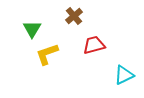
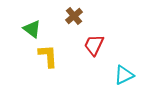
green triangle: rotated 24 degrees counterclockwise
red trapezoid: rotated 50 degrees counterclockwise
yellow L-shape: moved 1 px right, 2 px down; rotated 105 degrees clockwise
